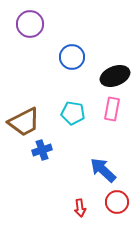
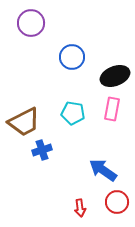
purple circle: moved 1 px right, 1 px up
blue arrow: rotated 8 degrees counterclockwise
